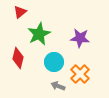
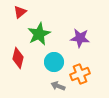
orange cross: rotated 24 degrees clockwise
